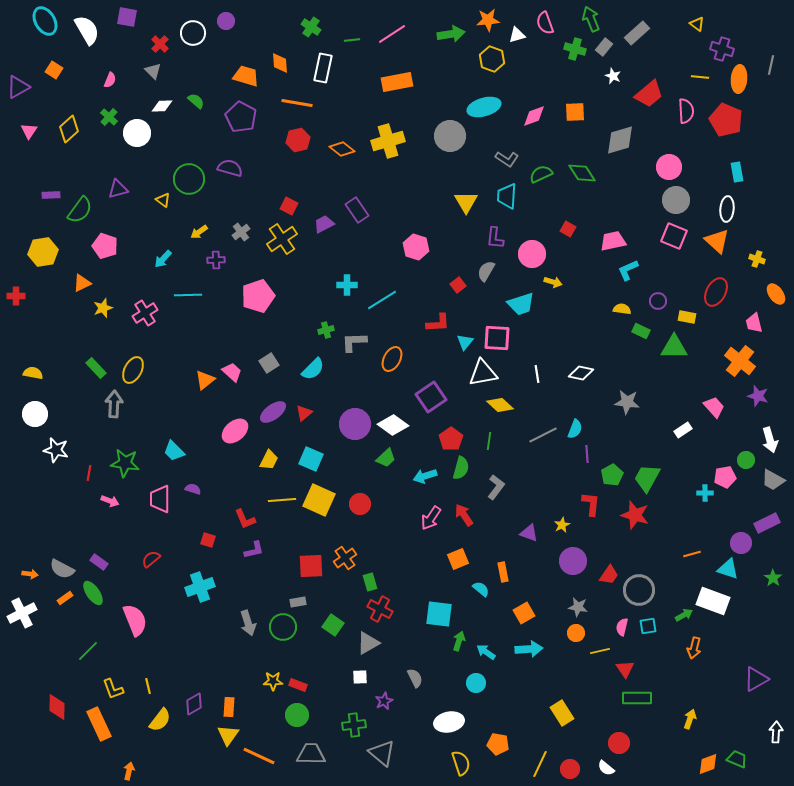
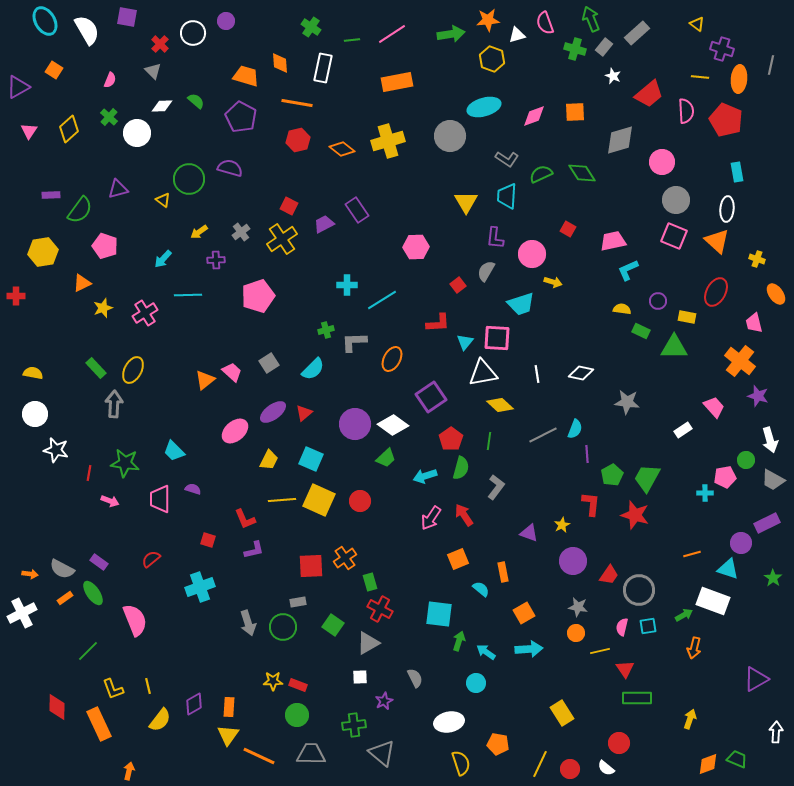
pink circle at (669, 167): moved 7 px left, 5 px up
pink hexagon at (416, 247): rotated 20 degrees counterclockwise
red circle at (360, 504): moved 3 px up
